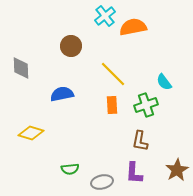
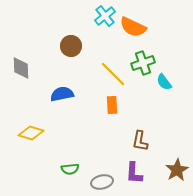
orange semicircle: rotated 144 degrees counterclockwise
green cross: moved 3 px left, 42 px up
